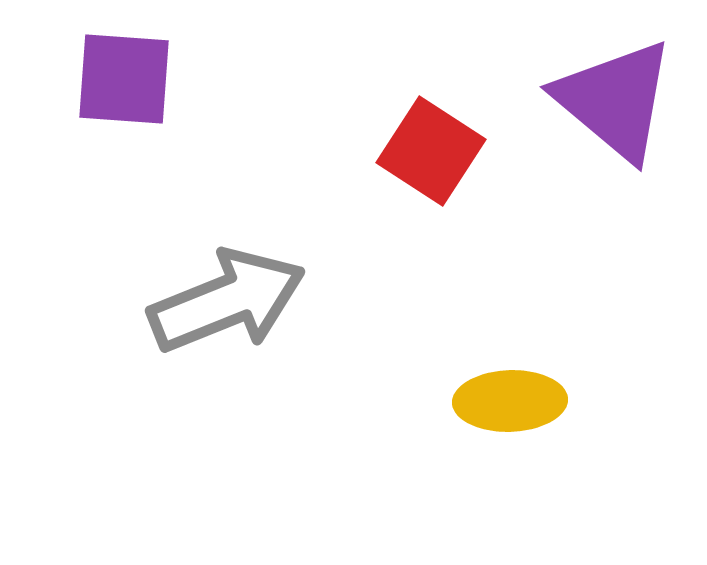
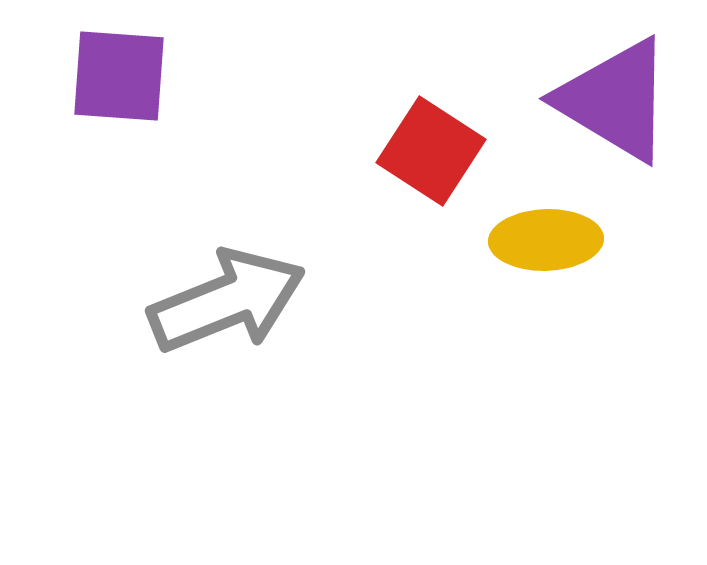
purple square: moved 5 px left, 3 px up
purple triangle: rotated 9 degrees counterclockwise
yellow ellipse: moved 36 px right, 161 px up
